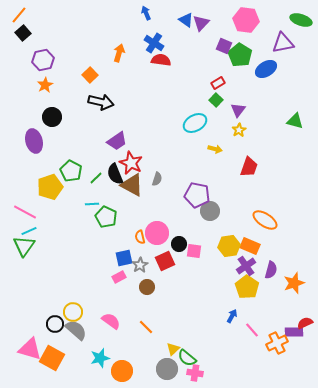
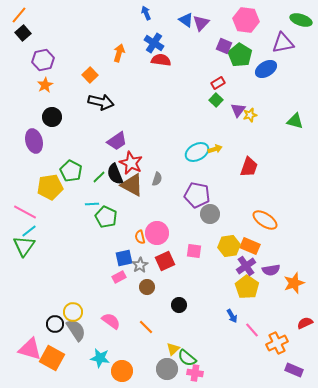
cyan ellipse at (195, 123): moved 2 px right, 29 px down
yellow star at (239, 130): moved 11 px right, 15 px up; rotated 16 degrees clockwise
yellow arrow at (215, 149): rotated 32 degrees counterclockwise
green line at (96, 178): moved 3 px right, 1 px up
yellow pentagon at (50, 187): rotated 10 degrees clockwise
gray circle at (210, 211): moved 3 px down
cyan line at (29, 231): rotated 14 degrees counterclockwise
black circle at (179, 244): moved 61 px down
purple semicircle at (271, 270): rotated 66 degrees clockwise
blue arrow at (232, 316): rotated 120 degrees clockwise
gray semicircle at (76, 330): rotated 15 degrees clockwise
purple rectangle at (294, 332): moved 38 px down; rotated 24 degrees clockwise
cyan star at (100, 358): rotated 24 degrees clockwise
